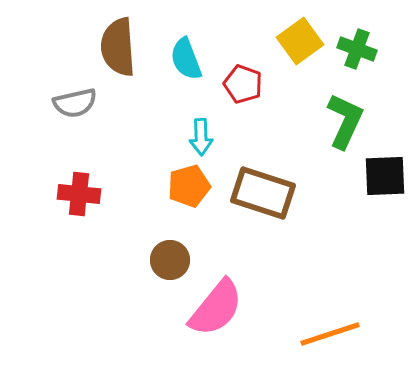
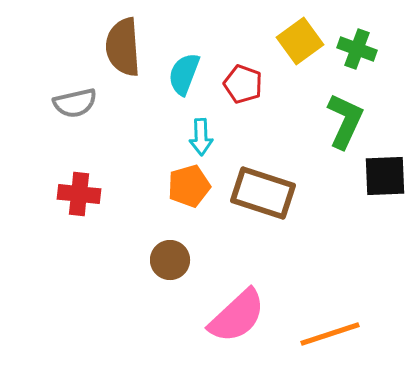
brown semicircle: moved 5 px right
cyan semicircle: moved 2 px left, 15 px down; rotated 42 degrees clockwise
pink semicircle: moved 21 px right, 8 px down; rotated 8 degrees clockwise
